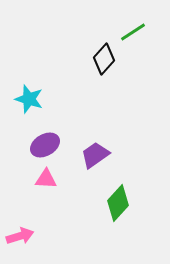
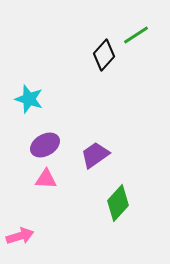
green line: moved 3 px right, 3 px down
black diamond: moved 4 px up
